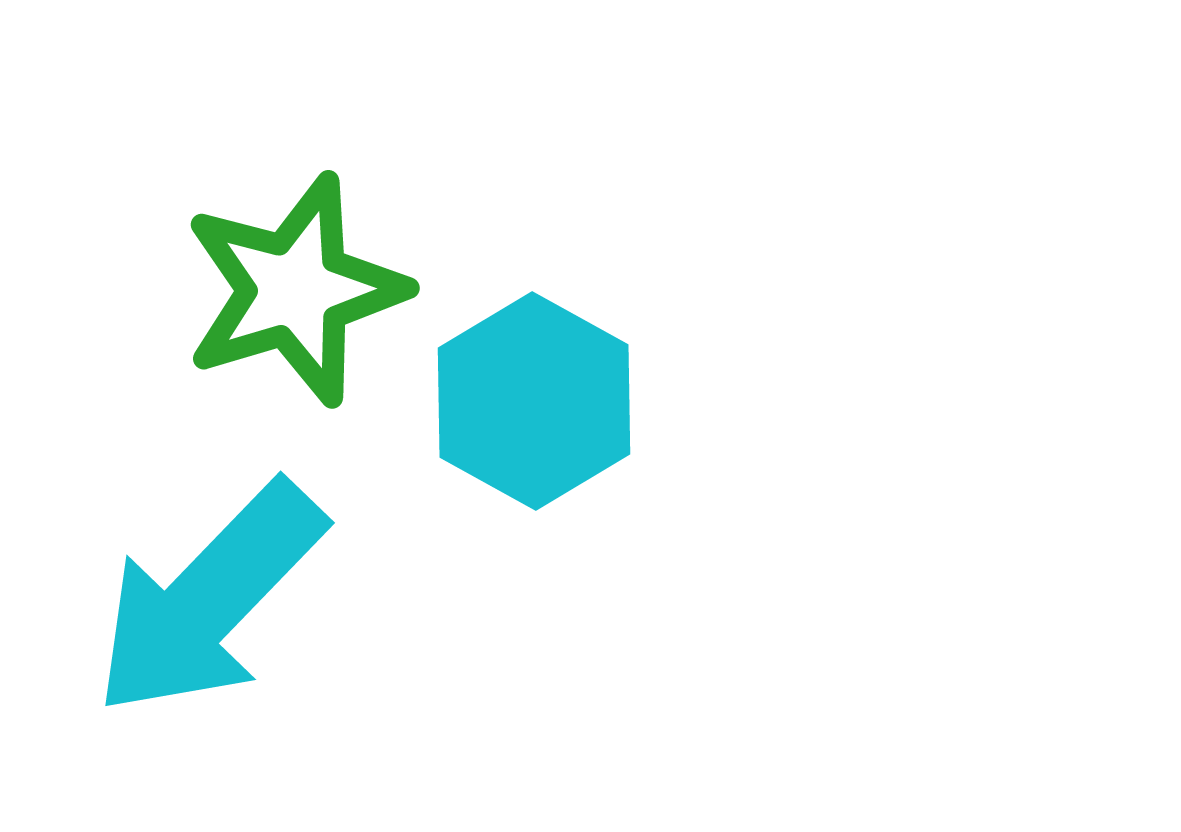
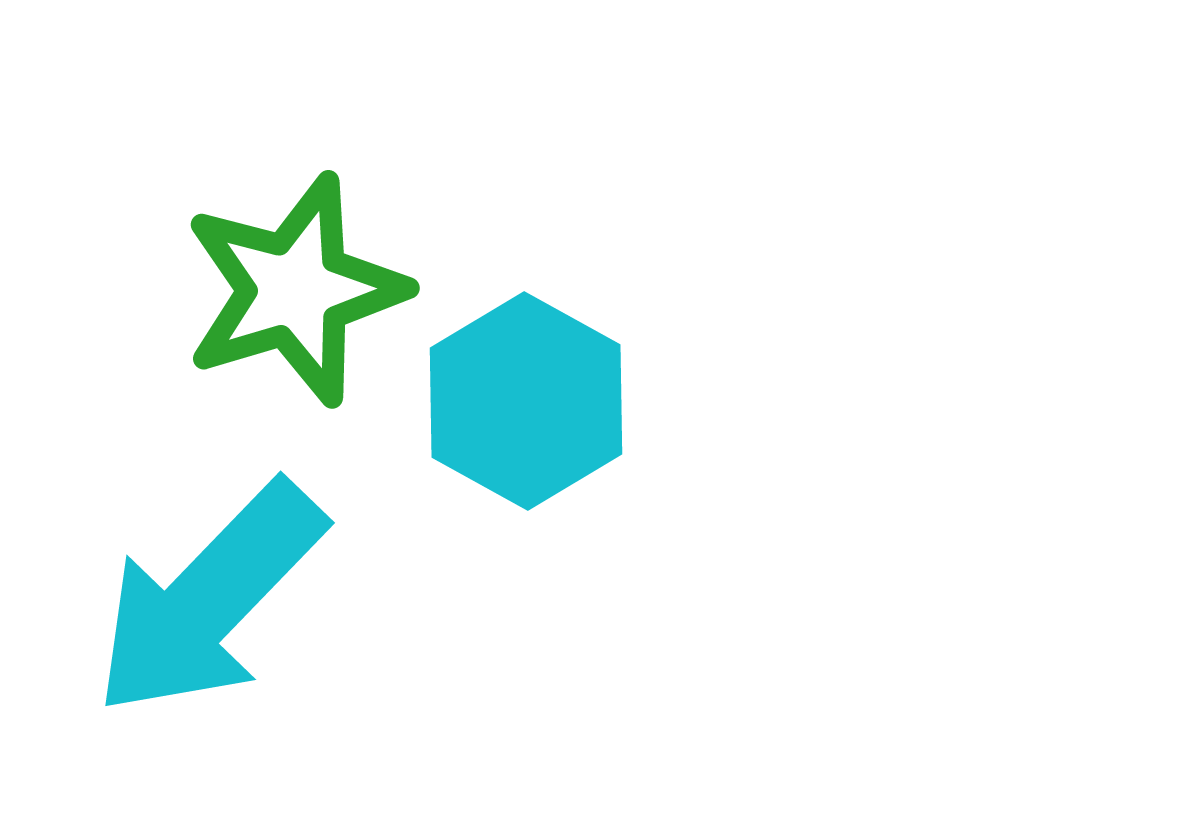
cyan hexagon: moved 8 px left
